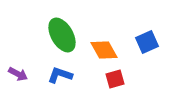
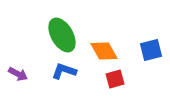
blue square: moved 4 px right, 8 px down; rotated 10 degrees clockwise
orange diamond: moved 1 px down
blue L-shape: moved 4 px right, 4 px up
